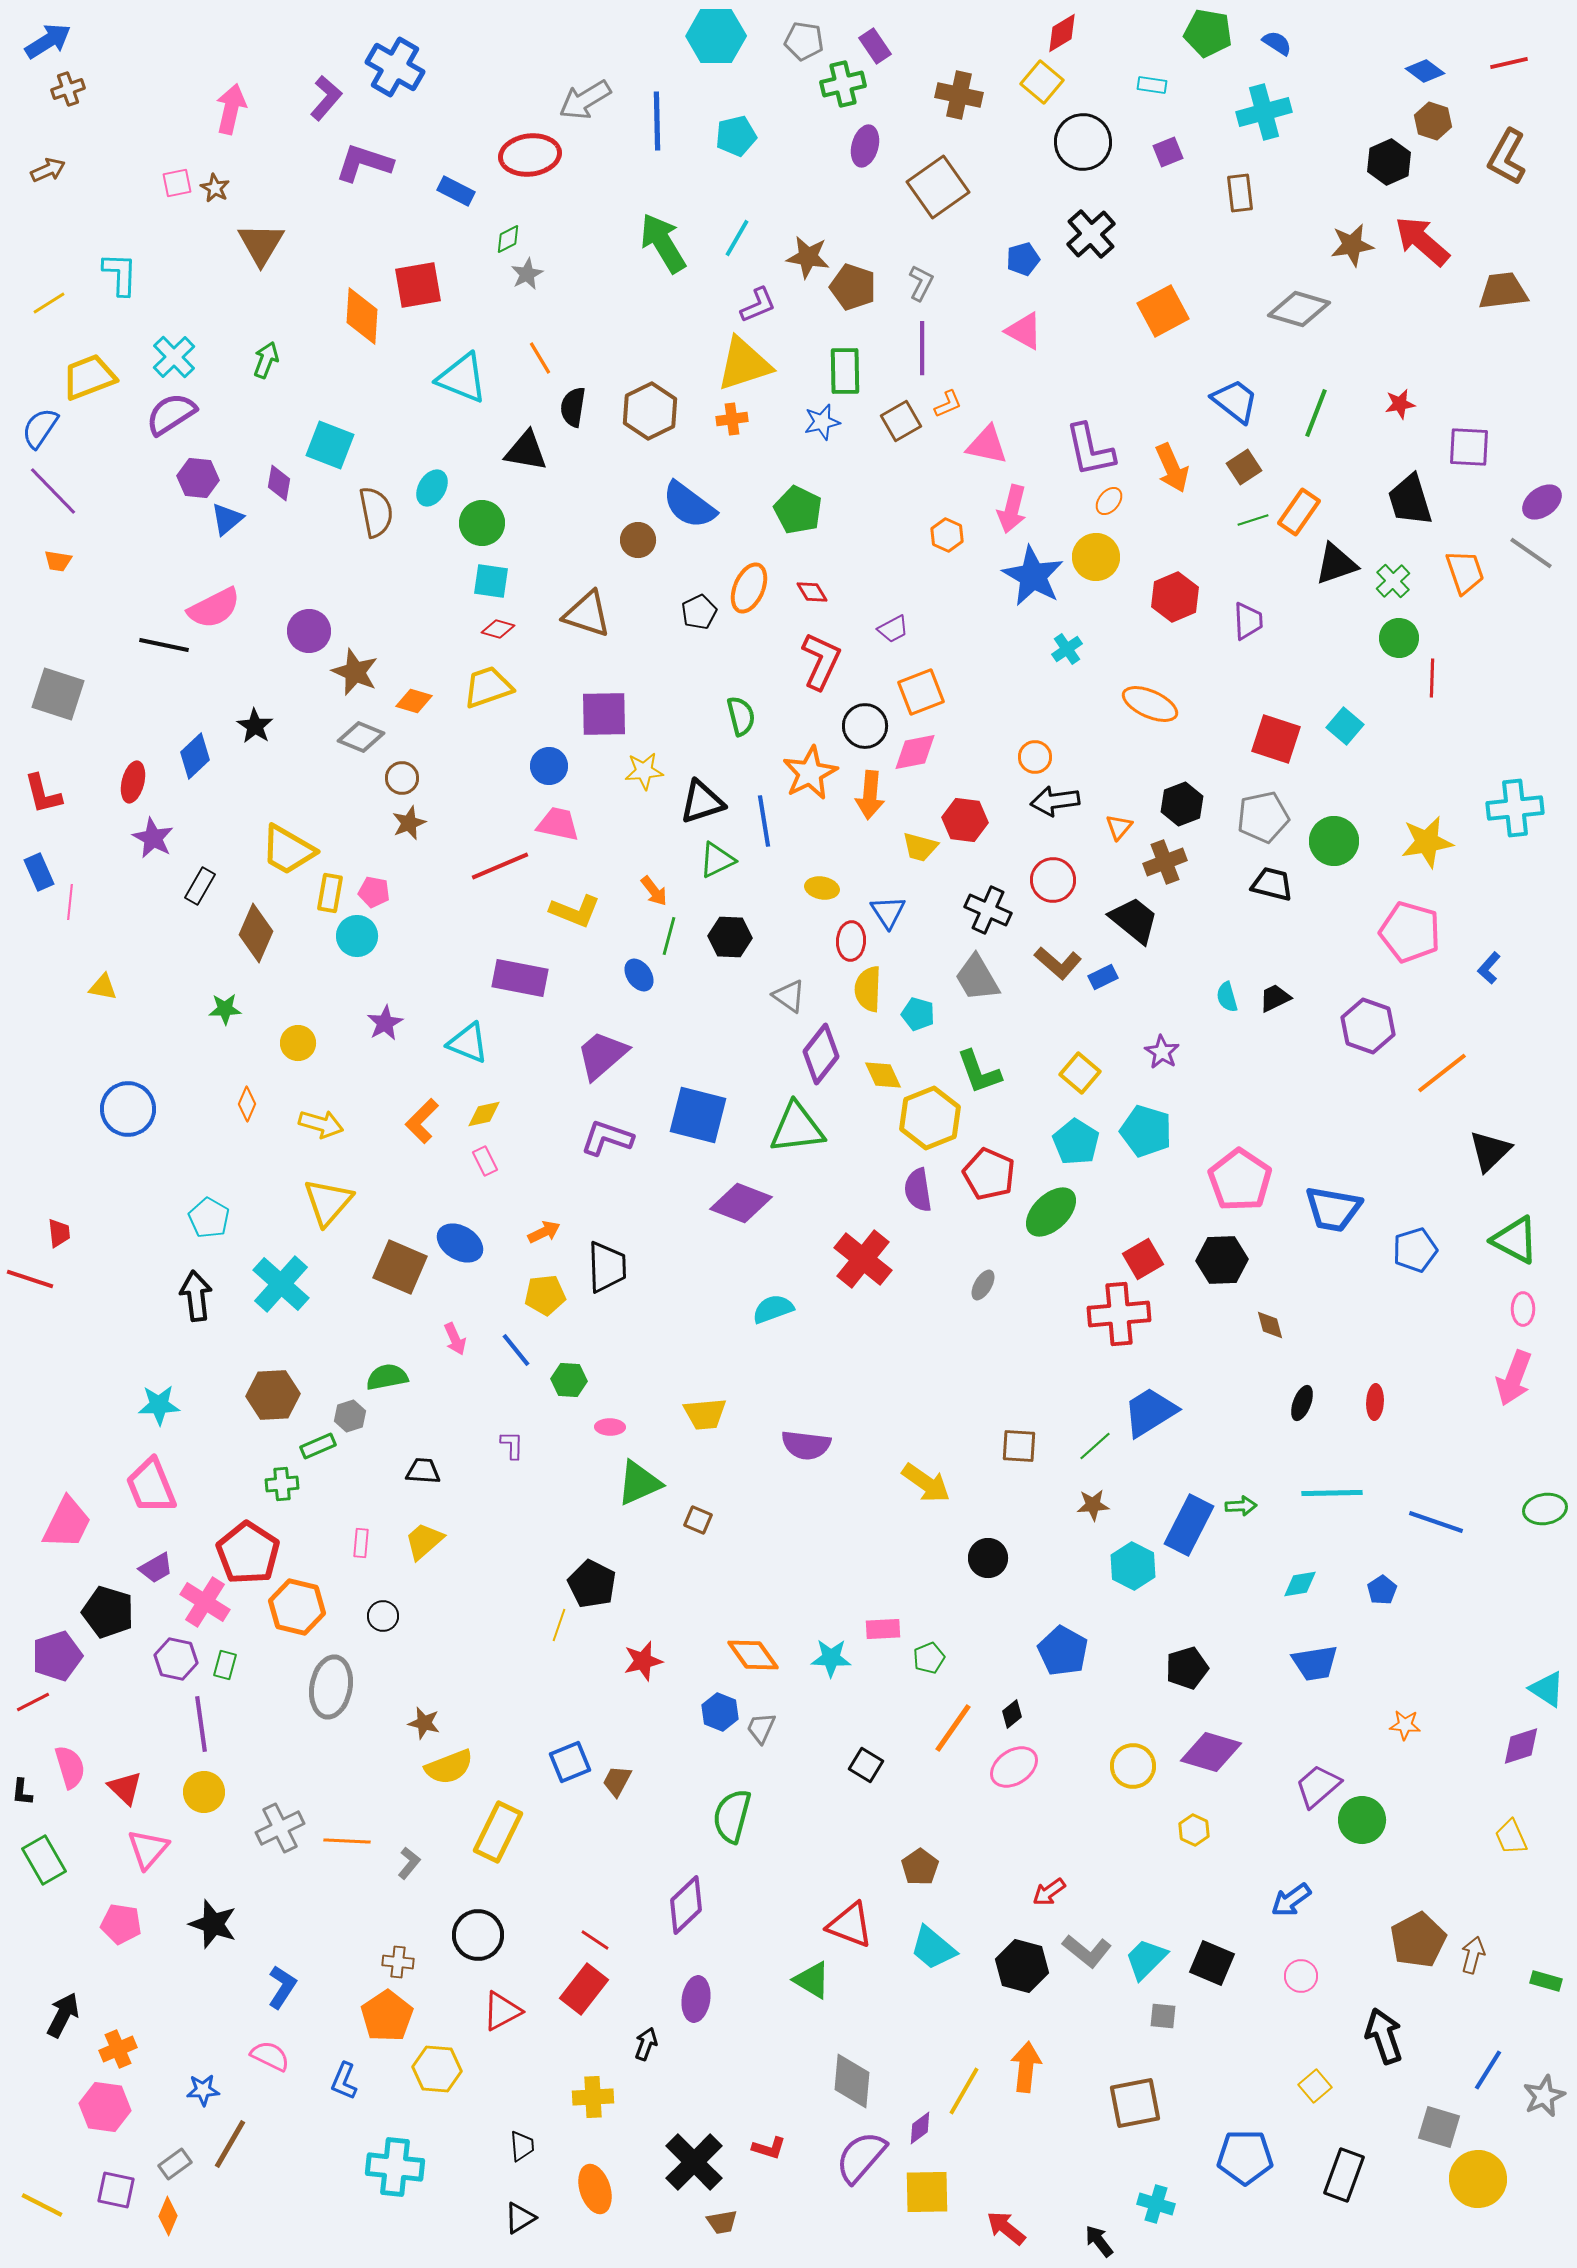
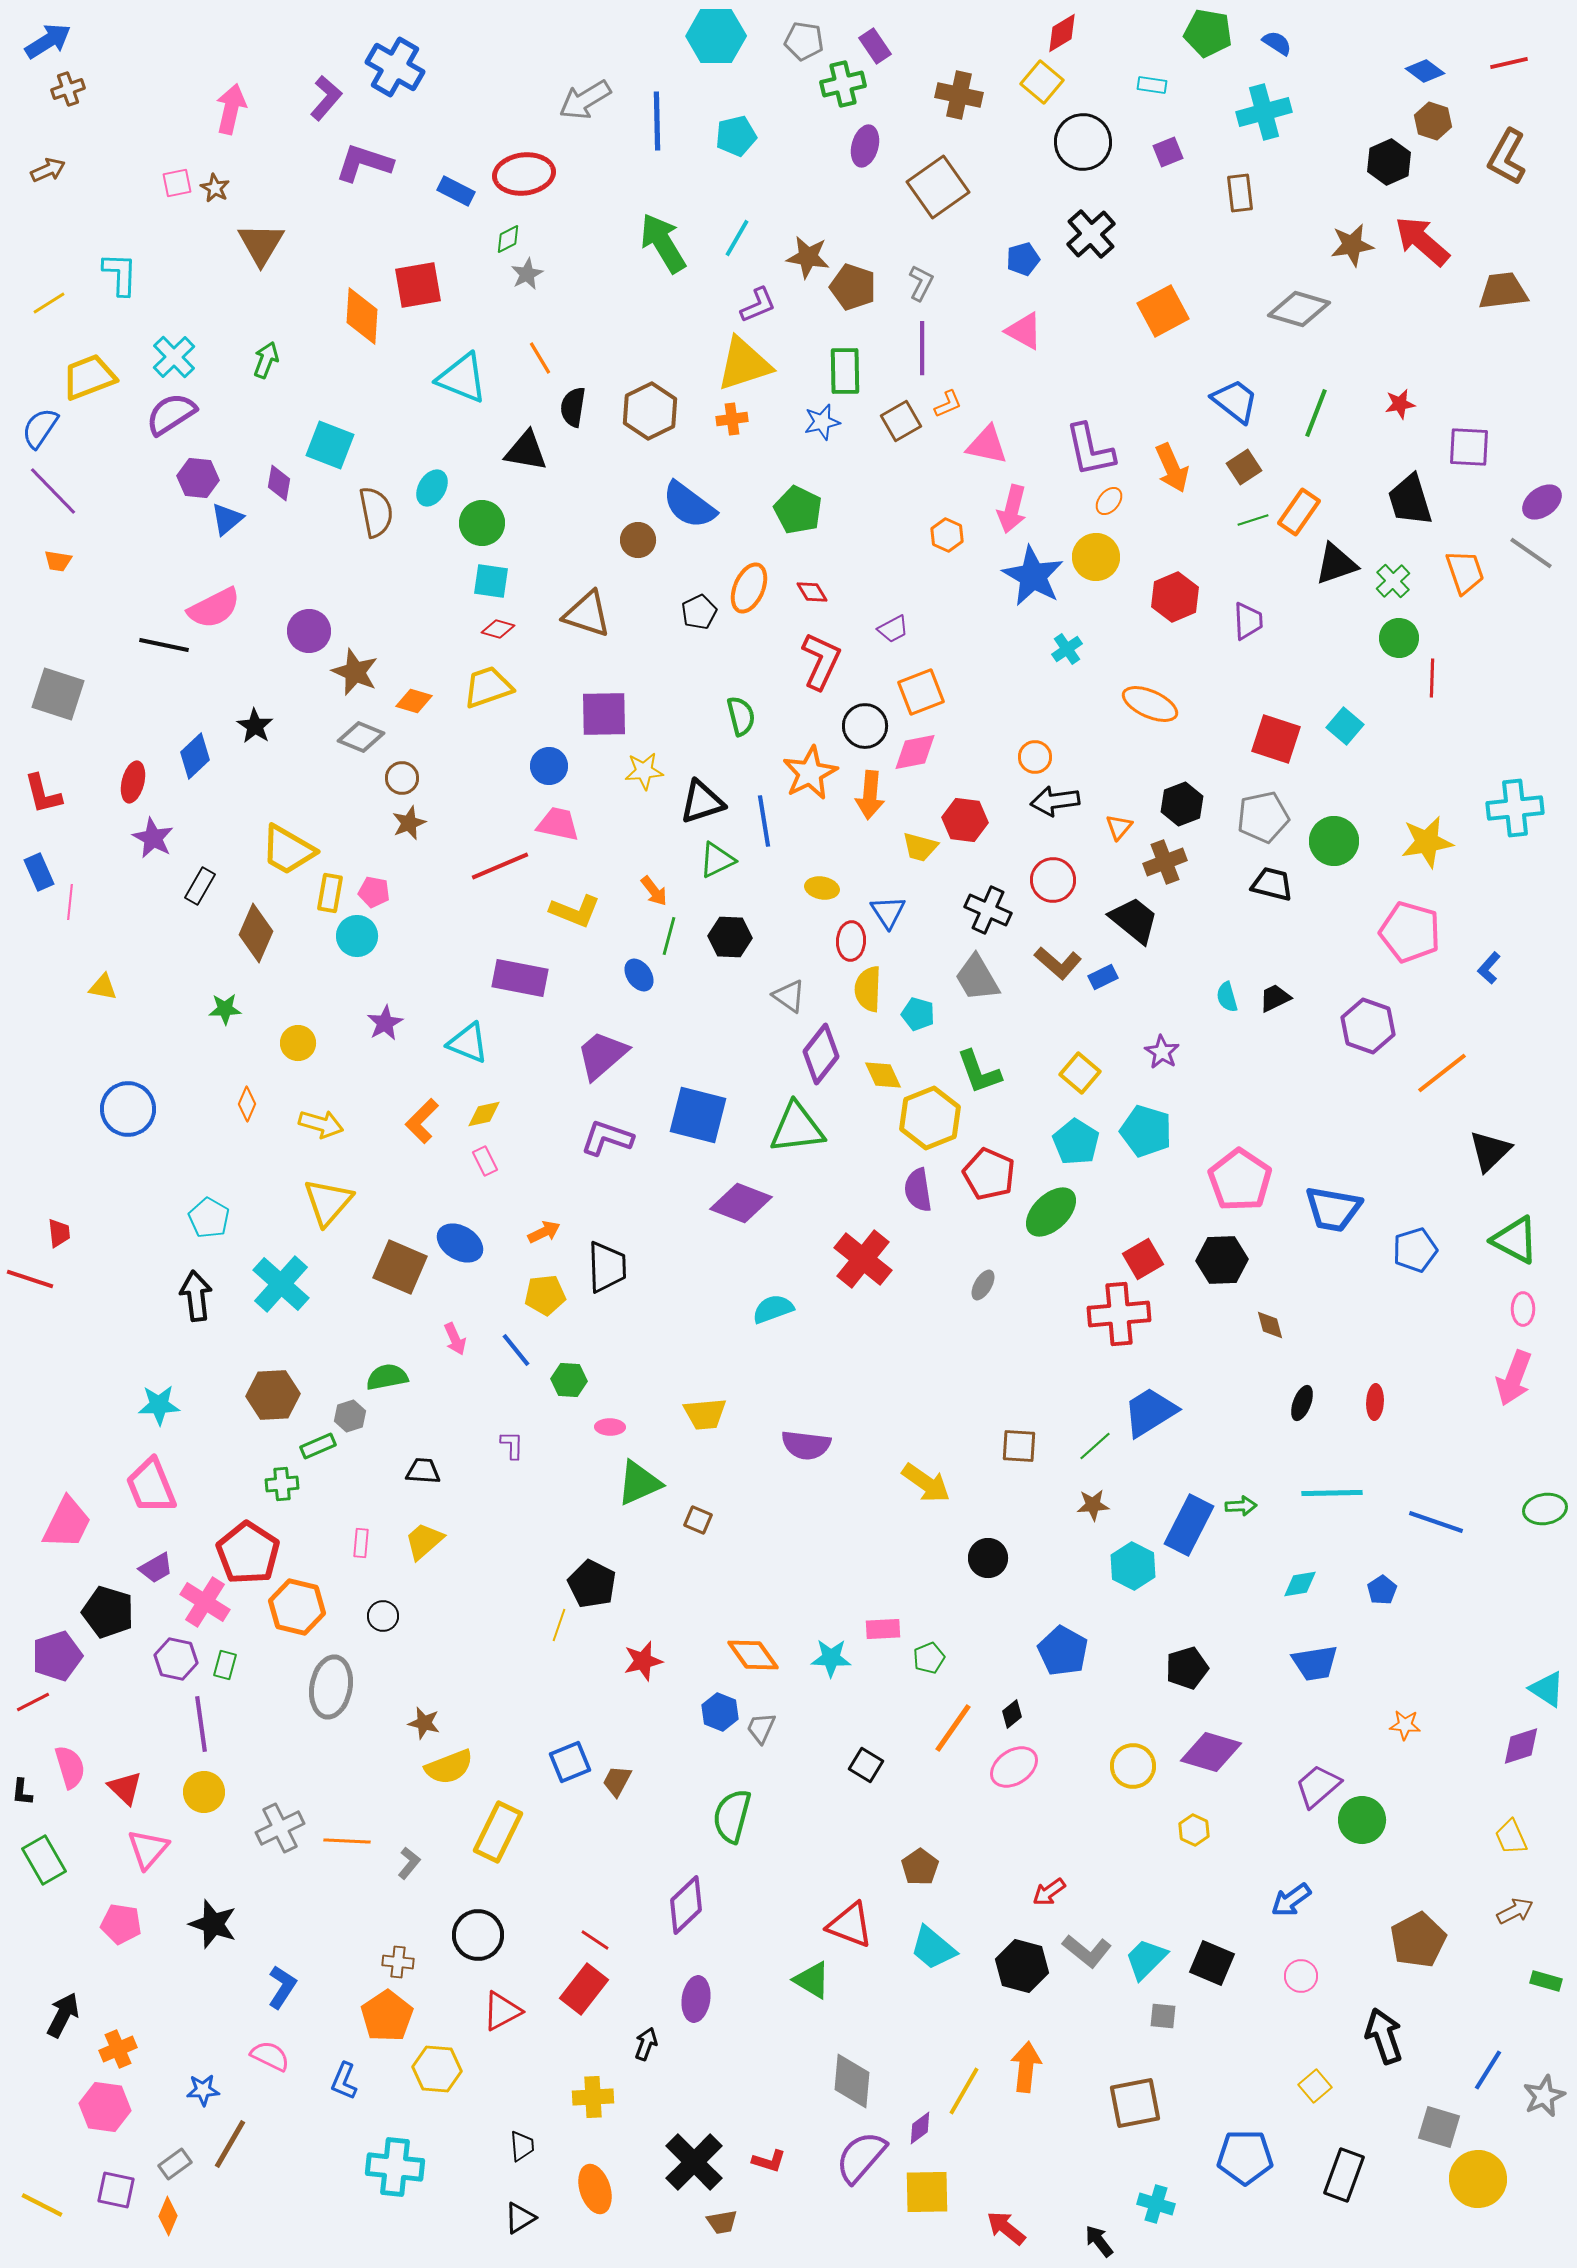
red ellipse at (530, 155): moved 6 px left, 19 px down
brown arrow at (1473, 1955): moved 42 px right, 44 px up; rotated 48 degrees clockwise
red L-shape at (769, 2148): moved 13 px down
